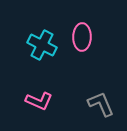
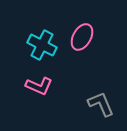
pink ellipse: rotated 28 degrees clockwise
pink L-shape: moved 15 px up
